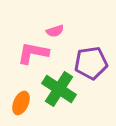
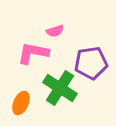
green cross: moved 1 px right, 1 px up
